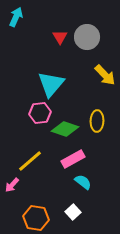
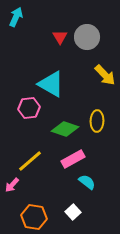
cyan triangle: rotated 40 degrees counterclockwise
pink hexagon: moved 11 px left, 5 px up
cyan semicircle: moved 4 px right
orange hexagon: moved 2 px left, 1 px up
